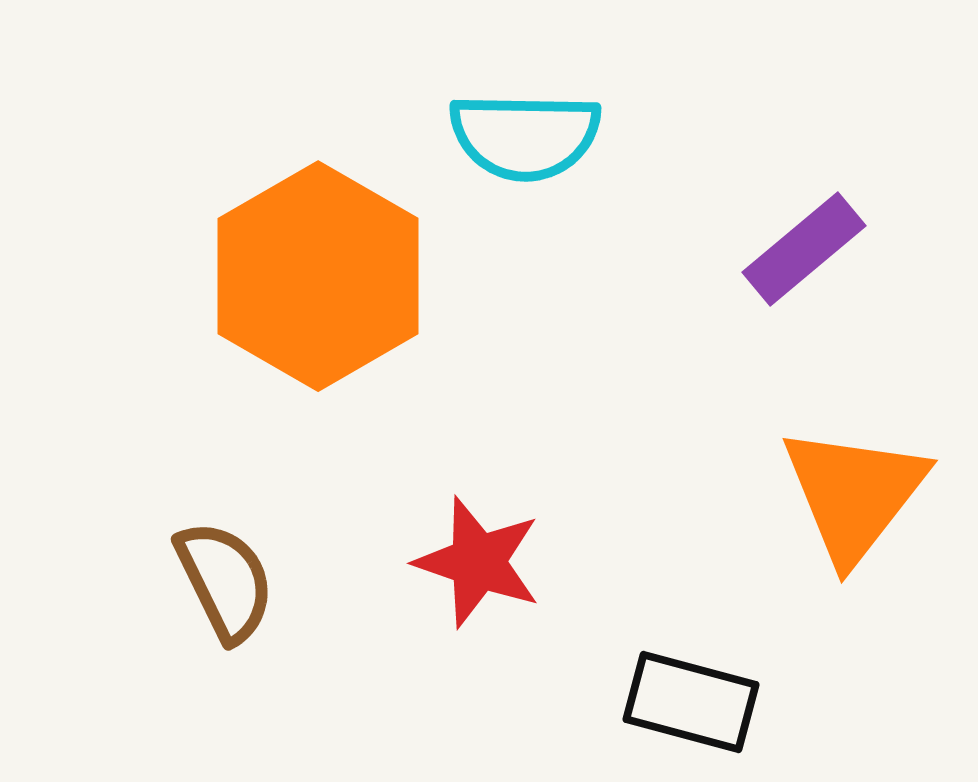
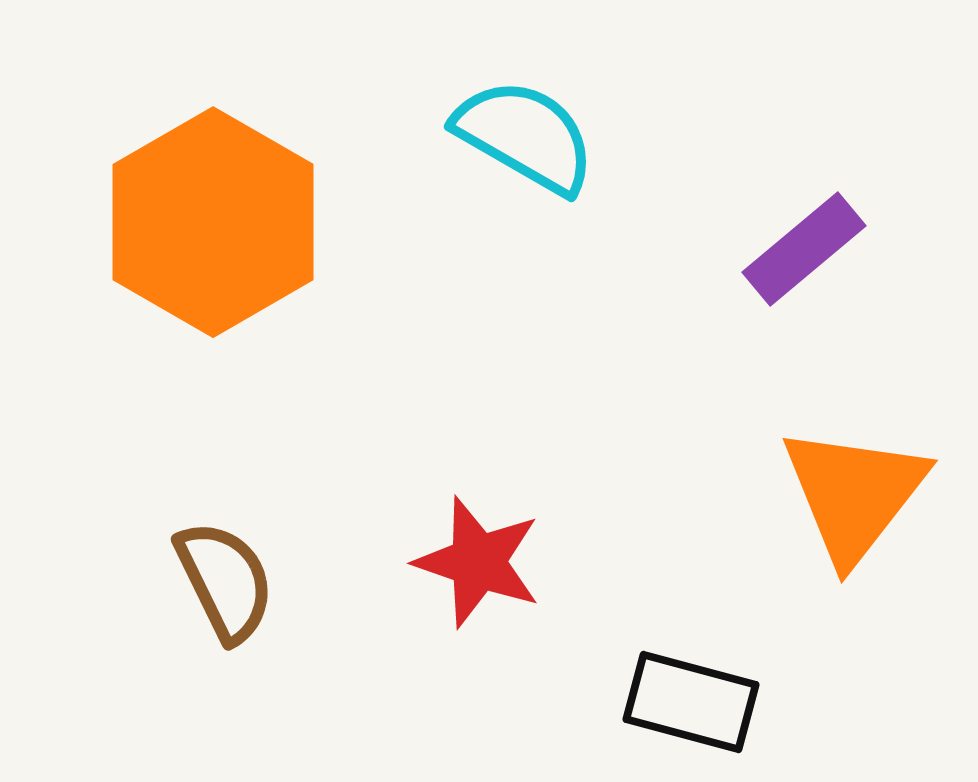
cyan semicircle: rotated 151 degrees counterclockwise
orange hexagon: moved 105 px left, 54 px up
